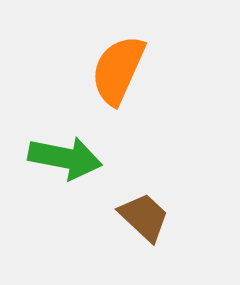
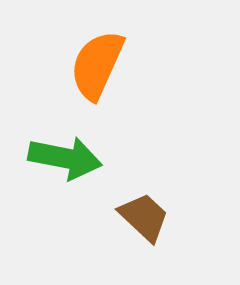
orange semicircle: moved 21 px left, 5 px up
